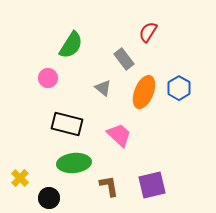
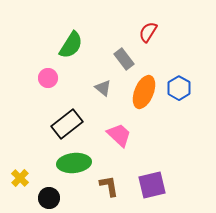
black rectangle: rotated 52 degrees counterclockwise
